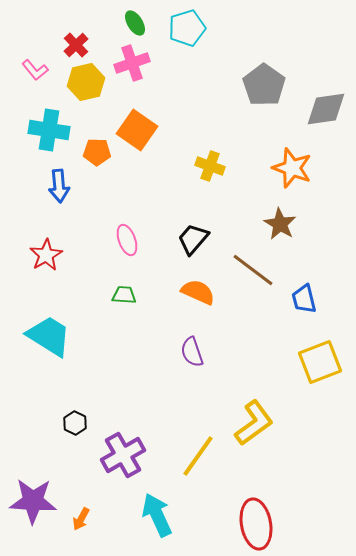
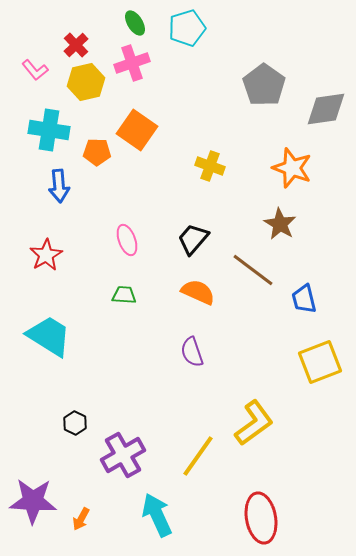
red ellipse: moved 5 px right, 6 px up
